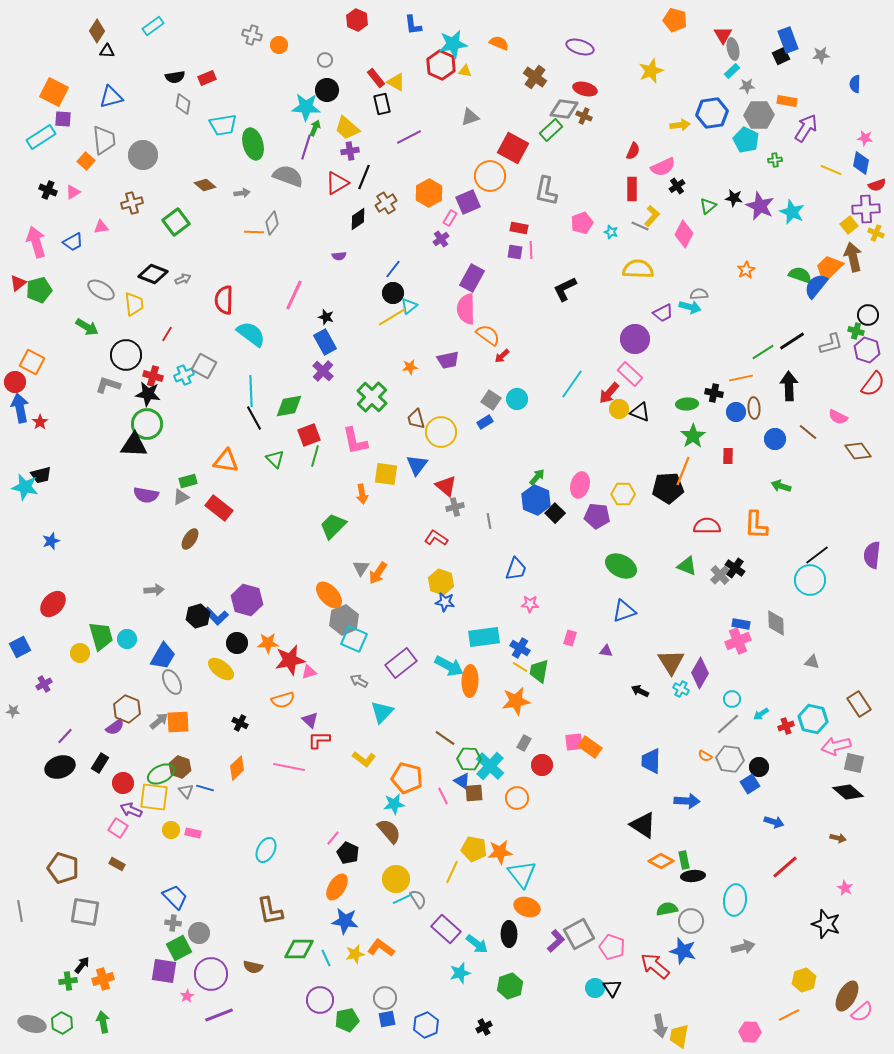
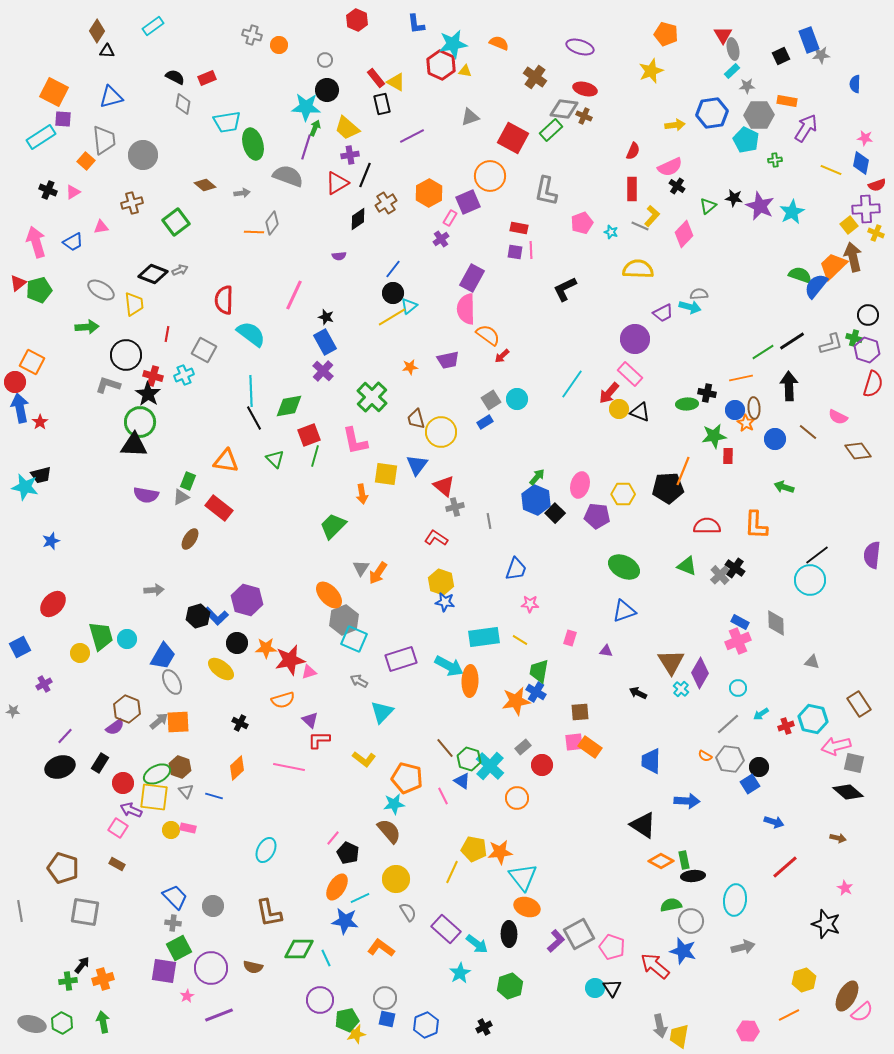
orange pentagon at (675, 20): moved 9 px left, 14 px down
blue L-shape at (413, 25): moved 3 px right, 1 px up
blue rectangle at (788, 40): moved 21 px right
black semicircle at (175, 77): rotated 144 degrees counterclockwise
cyan trapezoid at (223, 125): moved 4 px right, 3 px up
yellow arrow at (680, 125): moved 5 px left
purple line at (409, 137): moved 3 px right, 1 px up
red square at (513, 148): moved 10 px up
purple cross at (350, 151): moved 4 px down
pink semicircle at (663, 167): moved 7 px right
black line at (364, 177): moved 1 px right, 2 px up
black cross at (677, 186): rotated 21 degrees counterclockwise
cyan star at (792, 212): rotated 20 degrees clockwise
pink diamond at (684, 234): rotated 16 degrees clockwise
orange trapezoid at (829, 268): moved 4 px right, 2 px up
orange star at (746, 270): moved 153 px down; rotated 12 degrees counterclockwise
gray arrow at (183, 279): moved 3 px left, 9 px up
green arrow at (87, 327): rotated 35 degrees counterclockwise
green cross at (856, 331): moved 2 px left, 7 px down
red line at (167, 334): rotated 21 degrees counterclockwise
gray square at (204, 366): moved 16 px up
red semicircle at (873, 384): rotated 20 degrees counterclockwise
black cross at (714, 393): moved 7 px left
black star at (148, 394): rotated 25 degrees clockwise
gray square at (491, 400): rotated 24 degrees clockwise
blue circle at (736, 412): moved 1 px left, 2 px up
green circle at (147, 424): moved 7 px left, 2 px up
green star at (693, 436): moved 21 px right; rotated 25 degrees clockwise
green rectangle at (188, 481): rotated 54 degrees counterclockwise
red triangle at (446, 486): moved 2 px left
green arrow at (781, 486): moved 3 px right, 1 px down
green ellipse at (621, 566): moved 3 px right, 1 px down
blue rectangle at (741, 624): moved 1 px left, 2 px up; rotated 18 degrees clockwise
orange star at (268, 643): moved 2 px left, 5 px down
blue cross at (520, 648): moved 16 px right, 44 px down
purple rectangle at (401, 663): moved 4 px up; rotated 20 degrees clockwise
yellow line at (520, 667): moved 27 px up
cyan cross at (681, 689): rotated 14 degrees clockwise
black arrow at (640, 691): moved 2 px left, 2 px down
cyan circle at (732, 699): moved 6 px right, 11 px up
brown line at (445, 738): moved 10 px down; rotated 15 degrees clockwise
gray rectangle at (524, 743): moved 1 px left, 4 px down; rotated 21 degrees clockwise
green hexagon at (469, 759): rotated 15 degrees clockwise
green ellipse at (161, 774): moved 4 px left
blue line at (205, 788): moved 9 px right, 8 px down
brown square at (474, 793): moved 106 px right, 81 px up
pink rectangle at (193, 833): moved 5 px left, 5 px up
cyan triangle at (522, 874): moved 1 px right, 3 px down
cyan line at (402, 899): moved 42 px left, 1 px up
gray semicircle at (418, 899): moved 10 px left, 13 px down
green semicircle at (667, 909): moved 4 px right, 4 px up
brown L-shape at (270, 911): moved 1 px left, 2 px down
gray circle at (199, 933): moved 14 px right, 27 px up
yellow star at (355, 954): moved 1 px right, 80 px down
cyan star at (460, 973): rotated 15 degrees counterclockwise
purple circle at (211, 974): moved 6 px up
blue square at (387, 1019): rotated 24 degrees clockwise
pink hexagon at (750, 1032): moved 2 px left, 1 px up
